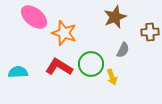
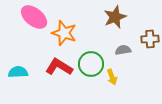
brown cross: moved 7 px down
gray semicircle: rotated 126 degrees counterclockwise
